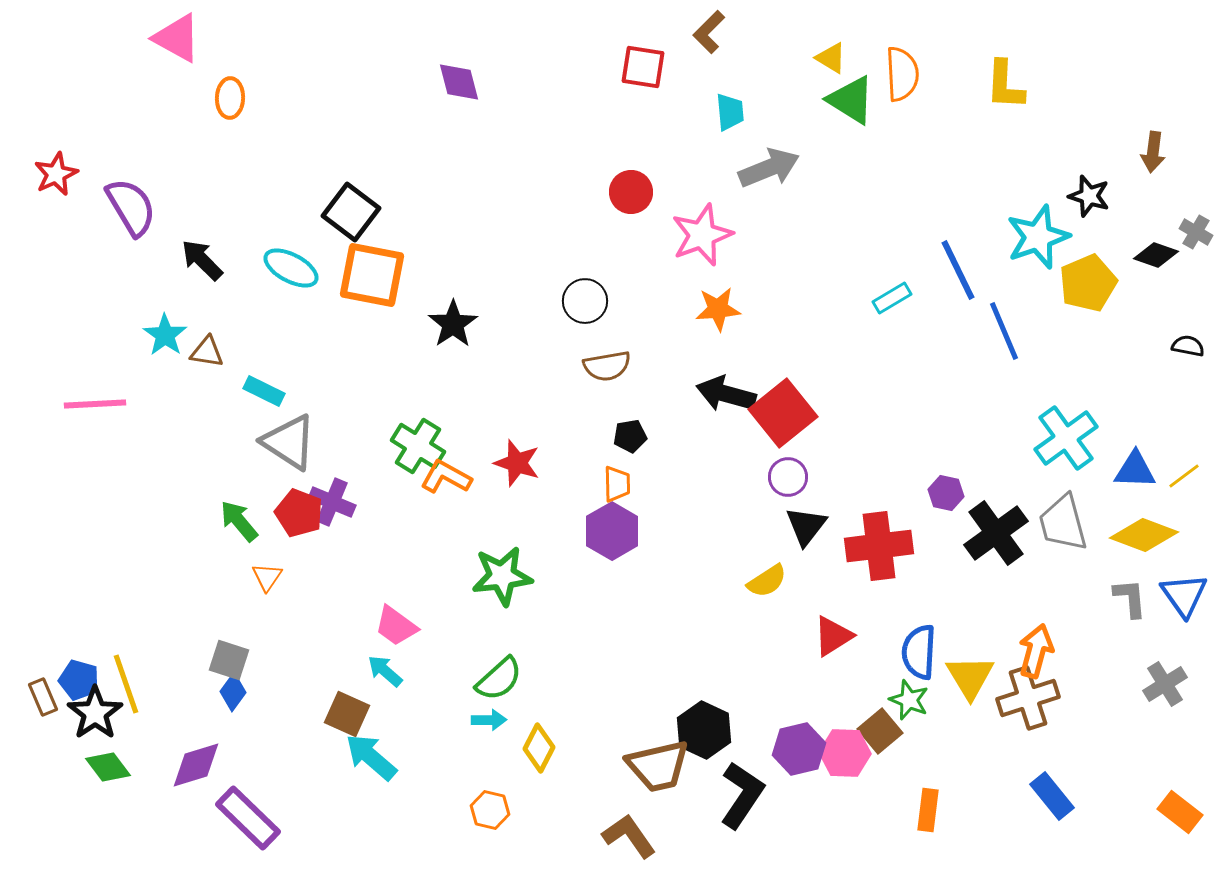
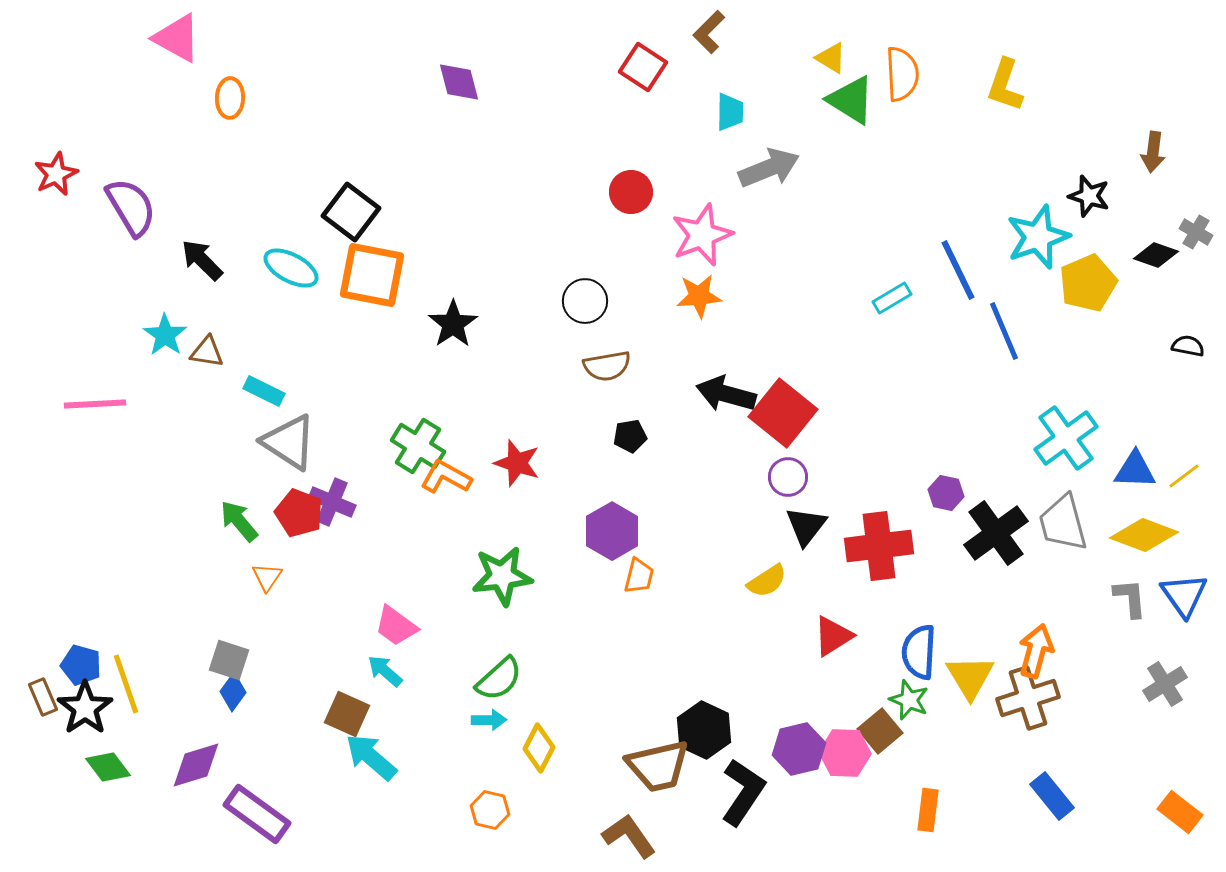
red square at (643, 67): rotated 24 degrees clockwise
yellow L-shape at (1005, 85): rotated 16 degrees clockwise
cyan trapezoid at (730, 112): rotated 6 degrees clockwise
orange star at (718, 309): moved 19 px left, 13 px up
red square at (783, 413): rotated 12 degrees counterclockwise
orange trapezoid at (617, 484): moved 22 px right, 92 px down; rotated 15 degrees clockwise
blue pentagon at (79, 680): moved 2 px right, 15 px up
black star at (95, 713): moved 10 px left, 5 px up
black L-shape at (742, 795): moved 1 px right, 3 px up
purple rectangle at (248, 818): moved 9 px right, 4 px up; rotated 8 degrees counterclockwise
